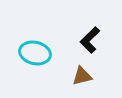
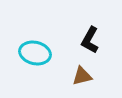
black L-shape: rotated 16 degrees counterclockwise
